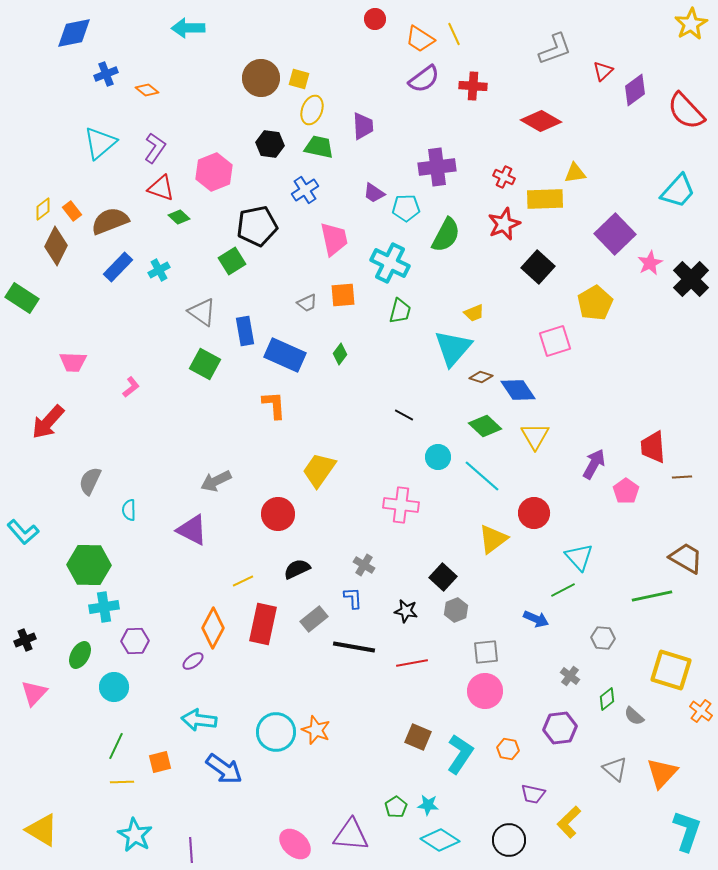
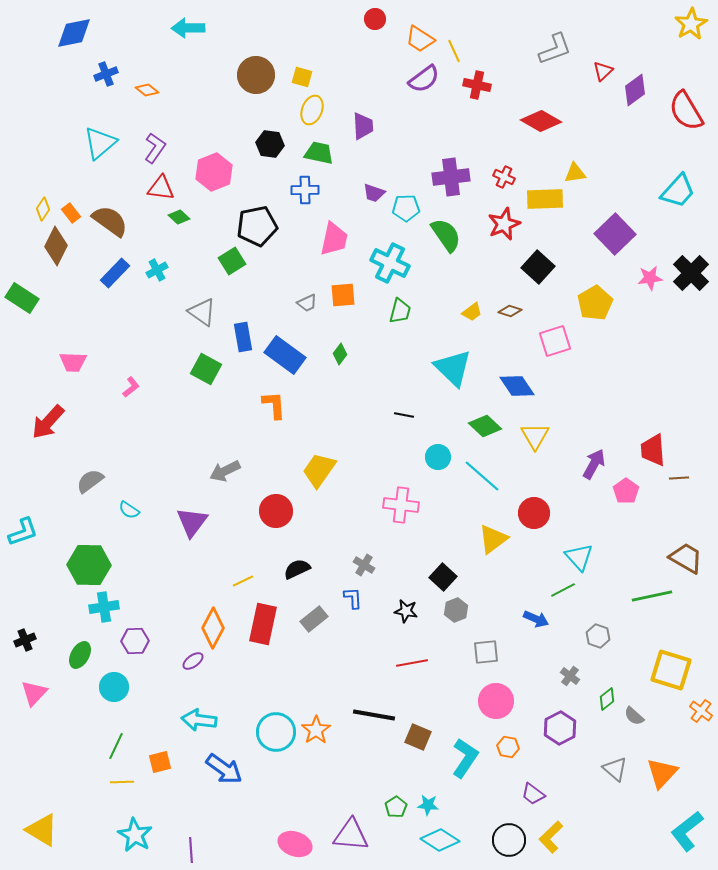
yellow line at (454, 34): moved 17 px down
brown circle at (261, 78): moved 5 px left, 3 px up
yellow square at (299, 79): moved 3 px right, 2 px up
red cross at (473, 86): moved 4 px right, 1 px up; rotated 8 degrees clockwise
red semicircle at (686, 111): rotated 12 degrees clockwise
green trapezoid at (319, 147): moved 6 px down
purple cross at (437, 167): moved 14 px right, 10 px down
red triangle at (161, 188): rotated 12 degrees counterclockwise
blue cross at (305, 190): rotated 32 degrees clockwise
purple trapezoid at (374, 193): rotated 15 degrees counterclockwise
yellow diamond at (43, 209): rotated 20 degrees counterclockwise
orange rectangle at (72, 211): moved 1 px left, 2 px down
brown semicircle at (110, 221): rotated 57 degrees clockwise
green semicircle at (446, 235): rotated 63 degrees counterclockwise
pink trapezoid at (334, 239): rotated 24 degrees clockwise
pink star at (650, 263): moved 15 px down; rotated 20 degrees clockwise
blue rectangle at (118, 267): moved 3 px left, 6 px down
cyan cross at (159, 270): moved 2 px left
black cross at (691, 279): moved 6 px up
yellow trapezoid at (474, 313): moved 2 px left, 1 px up; rotated 15 degrees counterclockwise
blue rectangle at (245, 331): moved 2 px left, 6 px down
cyan triangle at (453, 348): moved 20 px down; rotated 27 degrees counterclockwise
blue rectangle at (285, 355): rotated 12 degrees clockwise
green square at (205, 364): moved 1 px right, 5 px down
brown diamond at (481, 377): moved 29 px right, 66 px up
blue diamond at (518, 390): moved 1 px left, 4 px up
black line at (404, 415): rotated 18 degrees counterclockwise
red trapezoid at (653, 447): moved 3 px down
brown line at (682, 477): moved 3 px left, 1 px down
gray semicircle at (90, 481): rotated 28 degrees clockwise
gray arrow at (216, 481): moved 9 px right, 10 px up
cyan semicircle at (129, 510): rotated 55 degrees counterclockwise
red circle at (278, 514): moved 2 px left, 3 px up
purple triangle at (192, 530): moved 8 px up; rotated 40 degrees clockwise
cyan L-shape at (23, 532): rotated 68 degrees counterclockwise
gray hexagon at (603, 638): moved 5 px left, 2 px up; rotated 15 degrees clockwise
black line at (354, 647): moved 20 px right, 68 px down
pink circle at (485, 691): moved 11 px right, 10 px down
purple hexagon at (560, 728): rotated 20 degrees counterclockwise
orange star at (316, 730): rotated 16 degrees clockwise
orange hexagon at (508, 749): moved 2 px up
cyan L-shape at (460, 754): moved 5 px right, 4 px down
purple trapezoid at (533, 794): rotated 25 degrees clockwise
yellow L-shape at (569, 822): moved 18 px left, 15 px down
cyan L-shape at (687, 831): rotated 147 degrees counterclockwise
pink ellipse at (295, 844): rotated 24 degrees counterclockwise
